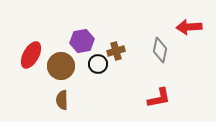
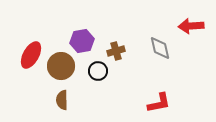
red arrow: moved 2 px right, 1 px up
gray diamond: moved 2 px up; rotated 25 degrees counterclockwise
black circle: moved 7 px down
red L-shape: moved 5 px down
